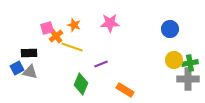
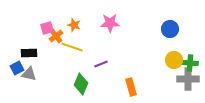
green cross: rotated 14 degrees clockwise
gray triangle: moved 1 px left, 2 px down
orange rectangle: moved 6 px right, 3 px up; rotated 42 degrees clockwise
